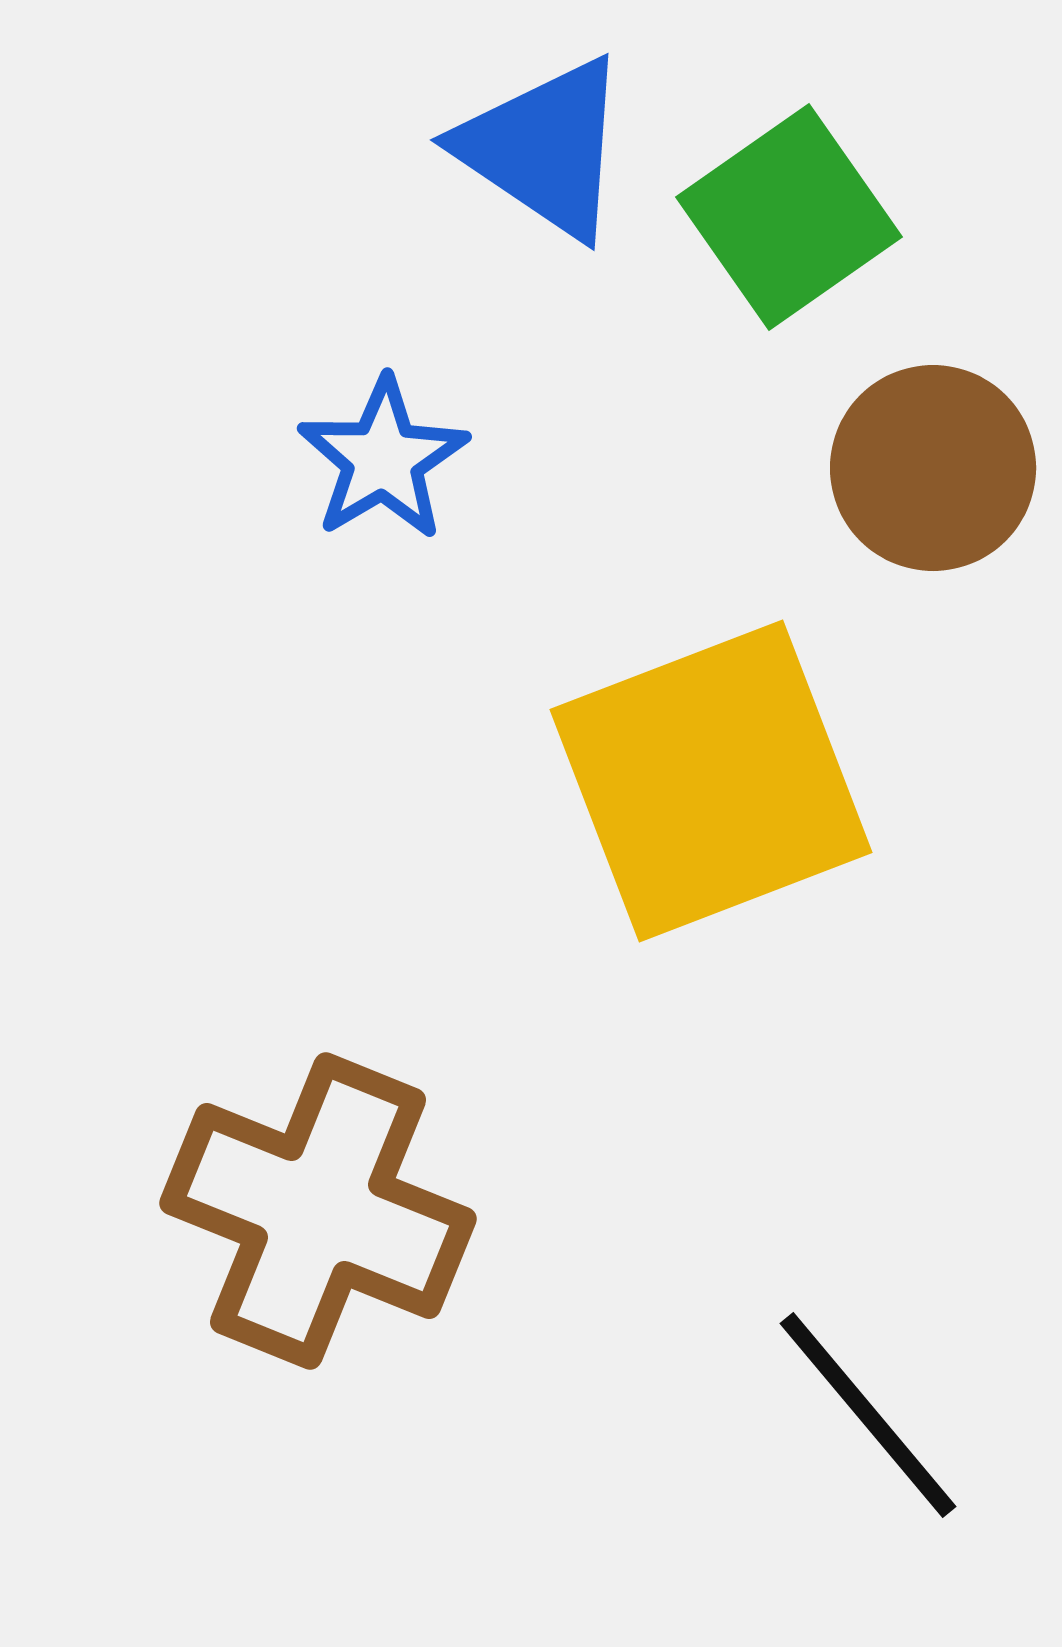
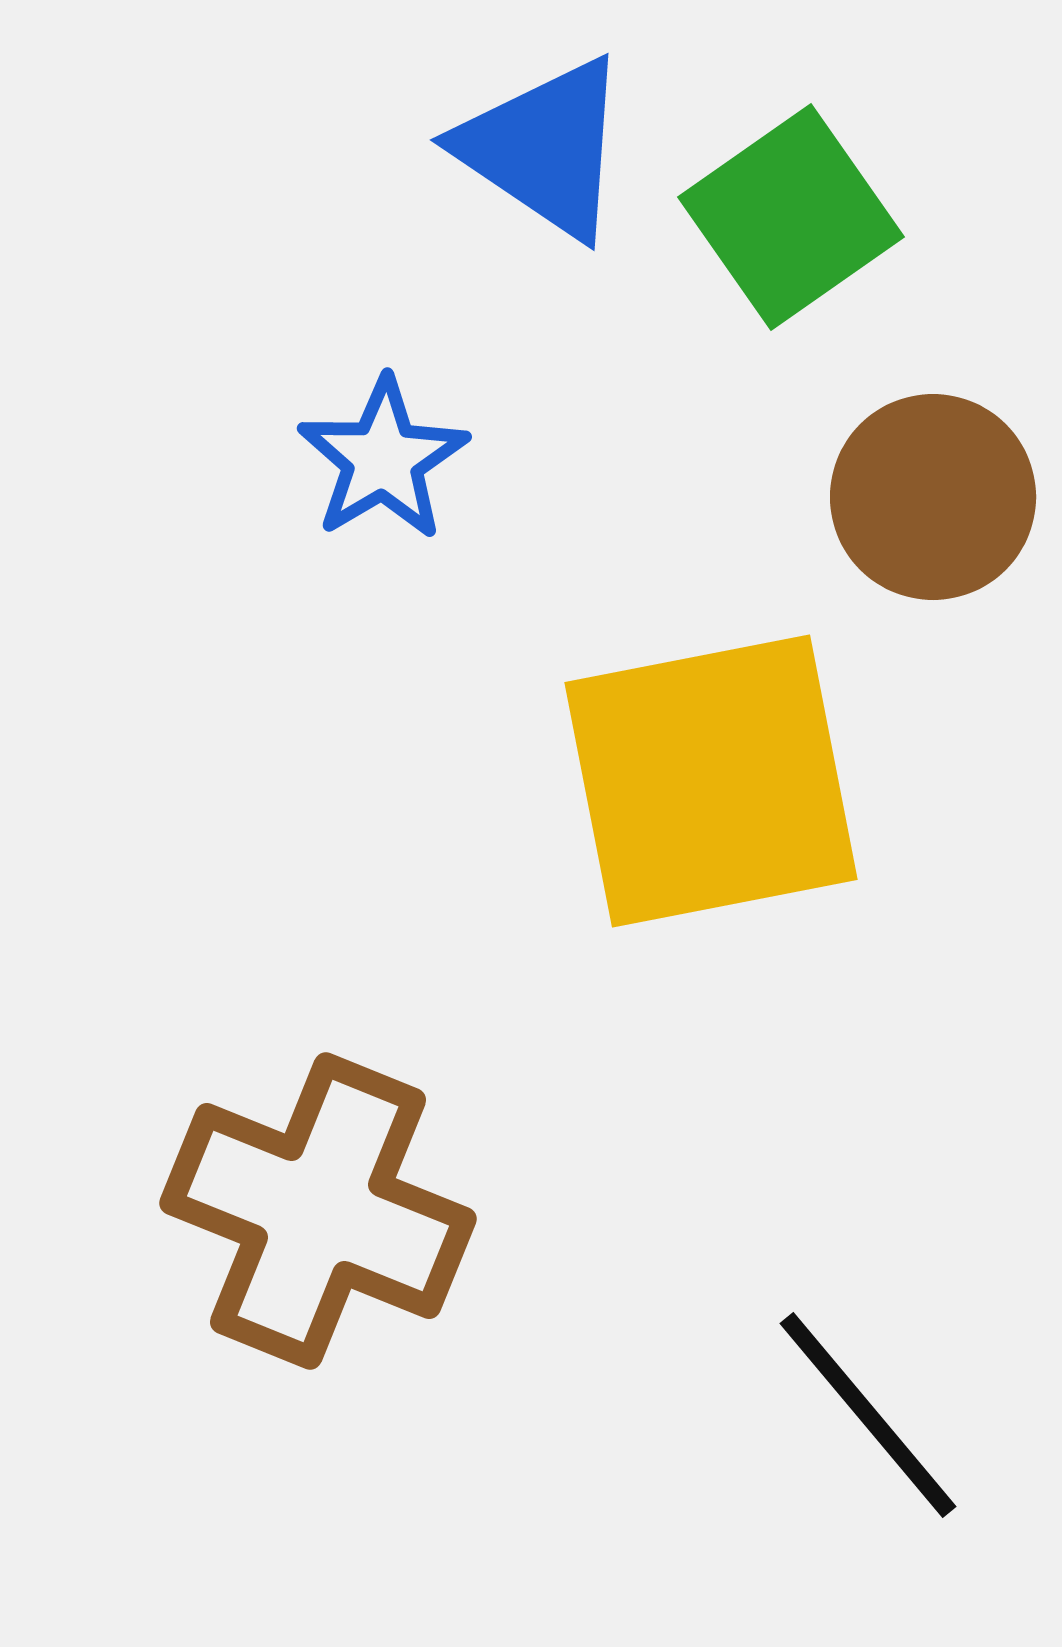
green square: moved 2 px right
brown circle: moved 29 px down
yellow square: rotated 10 degrees clockwise
